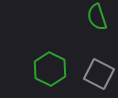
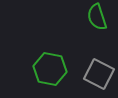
green hexagon: rotated 16 degrees counterclockwise
